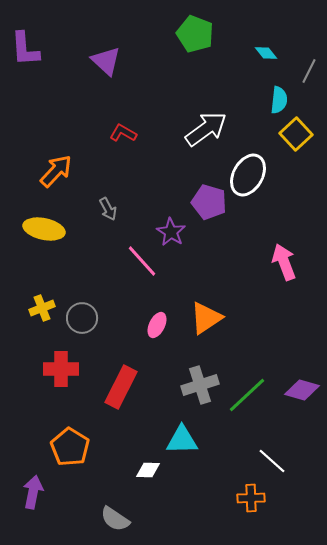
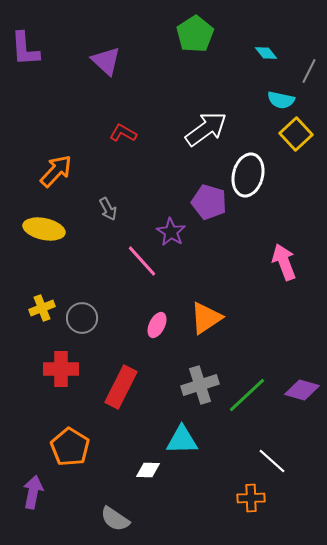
green pentagon: rotated 18 degrees clockwise
cyan semicircle: moved 2 px right; rotated 96 degrees clockwise
white ellipse: rotated 15 degrees counterclockwise
